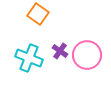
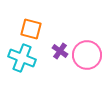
orange square: moved 7 px left, 15 px down; rotated 20 degrees counterclockwise
cyan cross: moved 7 px left
